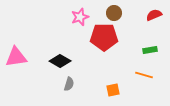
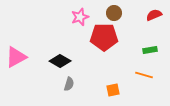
pink triangle: rotated 20 degrees counterclockwise
